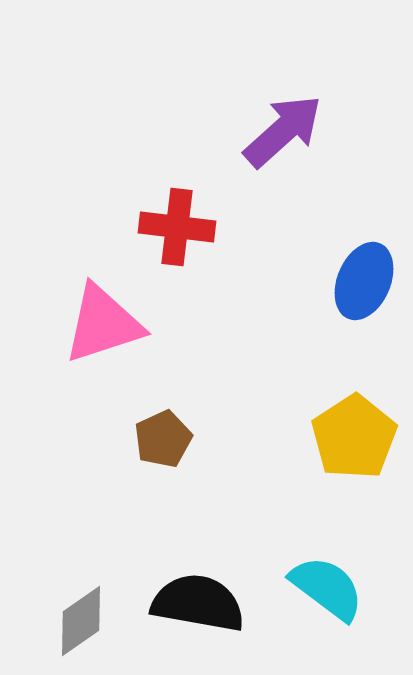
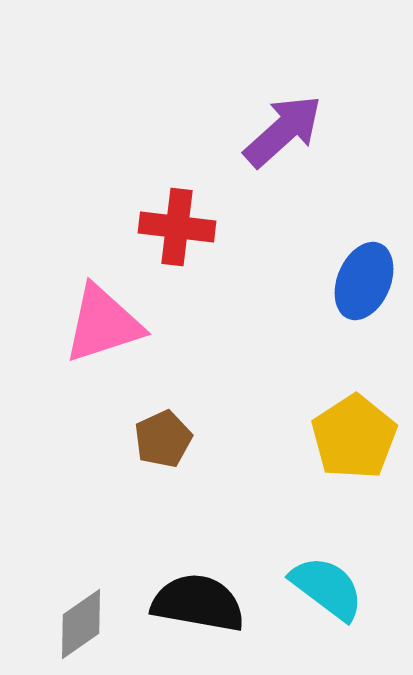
gray diamond: moved 3 px down
